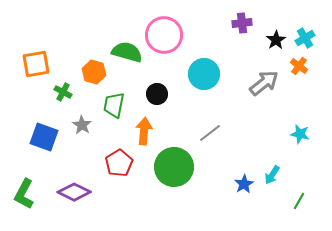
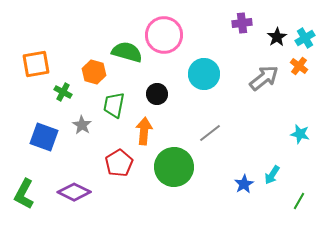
black star: moved 1 px right, 3 px up
gray arrow: moved 5 px up
